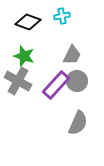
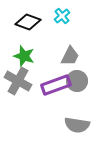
cyan cross: rotated 28 degrees counterclockwise
gray trapezoid: moved 2 px left, 1 px down
purple rectangle: rotated 28 degrees clockwise
gray semicircle: moved 1 px left, 2 px down; rotated 75 degrees clockwise
